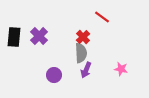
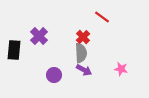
black rectangle: moved 13 px down
purple arrow: moved 2 px left; rotated 84 degrees counterclockwise
